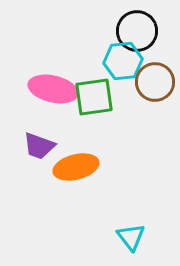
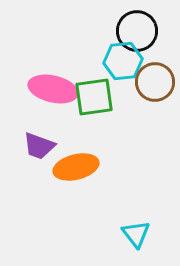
cyan triangle: moved 5 px right, 3 px up
